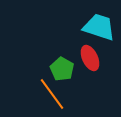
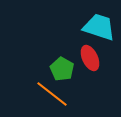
orange line: rotated 16 degrees counterclockwise
